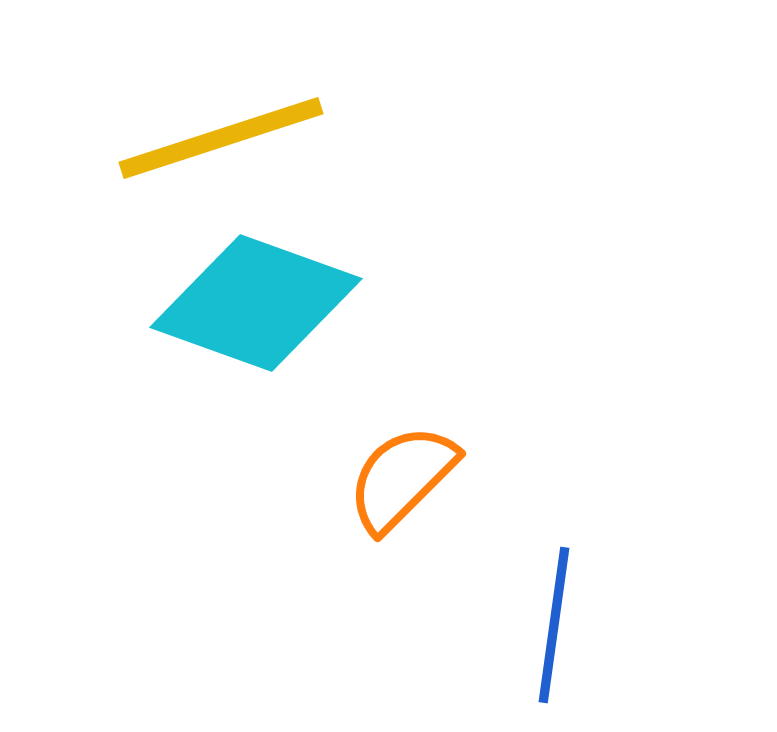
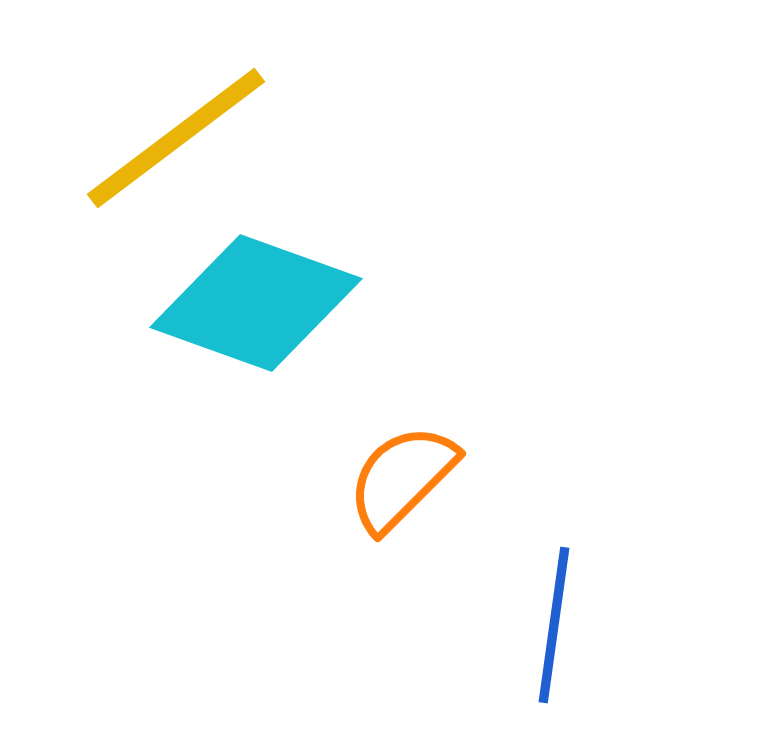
yellow line: moved 45 px left; rotated 19 degrees counterclockwise
